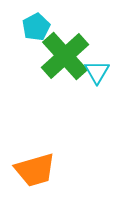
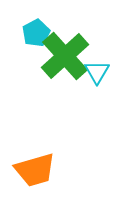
cyan pentagon: moved 6 px down
